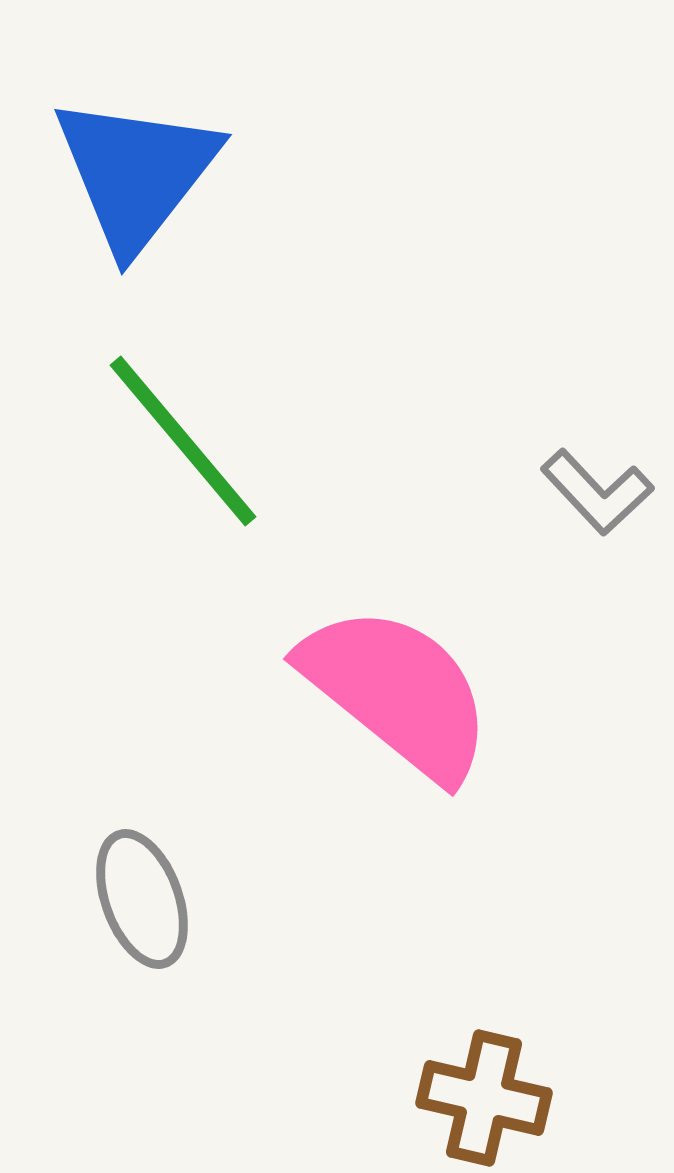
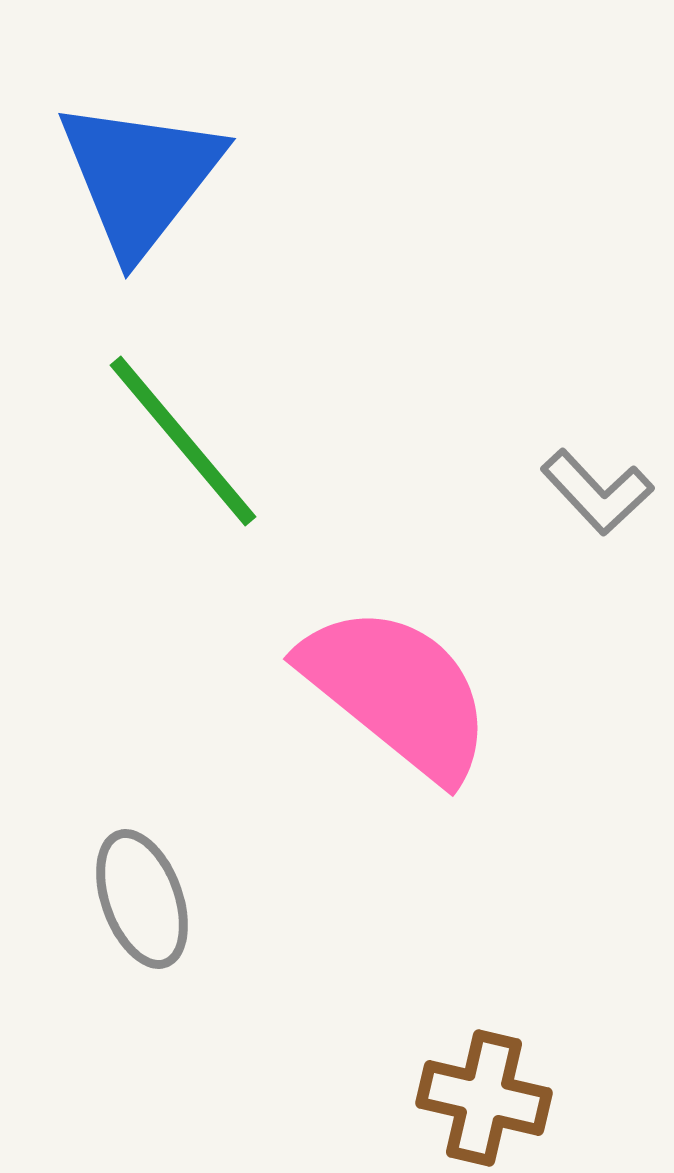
blue triangle: moved 4 px right, 4 px down
